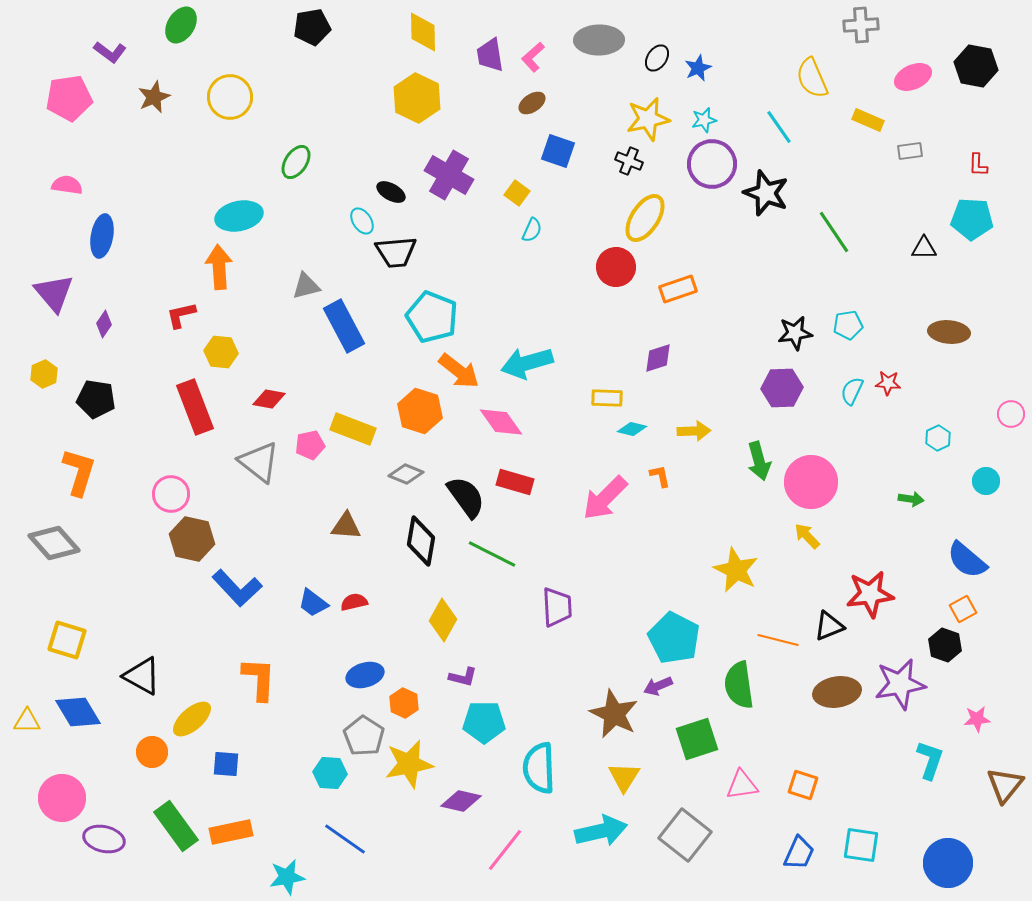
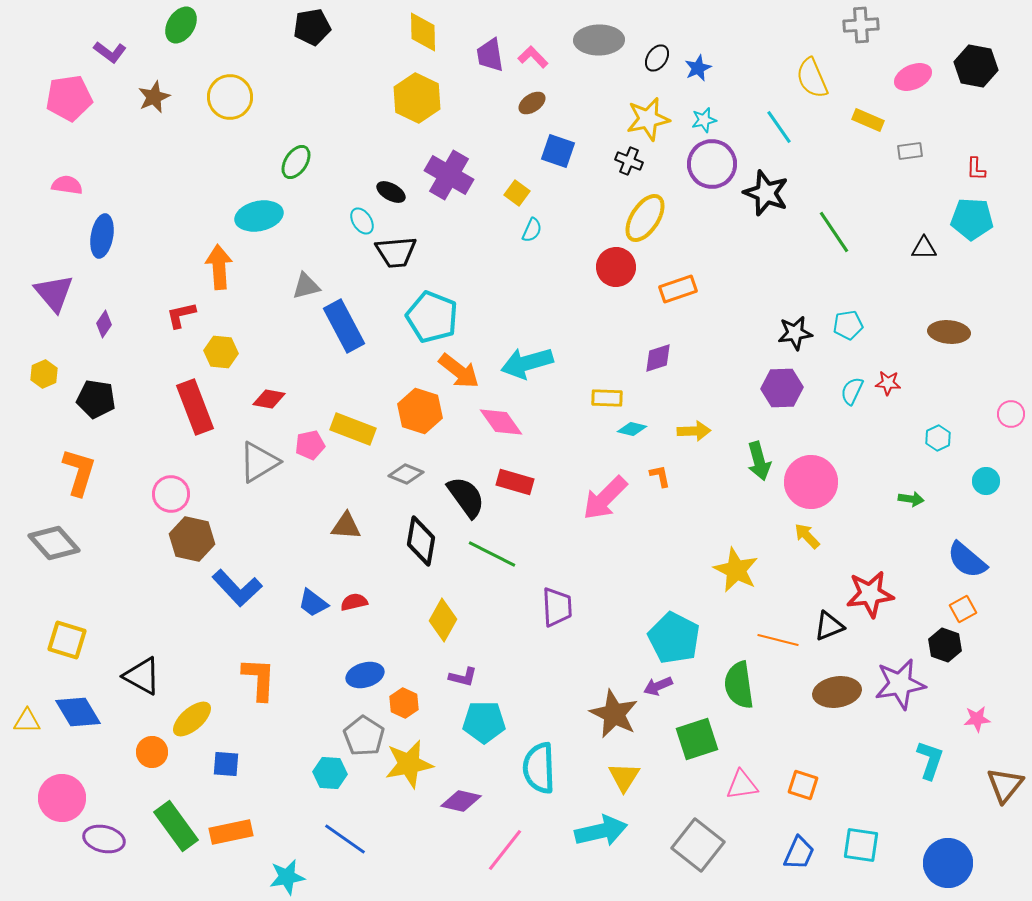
pink L-shape at (533, 57): rotated 88 degrees clockwise
red L-shape at (978, 165): moved 2 px left, 4 px down
cyan ellipse at (239, 216): moved 20 px right
gray triangle at (259, 462): rotated 51 degrees clockwise
gray square at (685, 835): moved 13 px right, 10 px down
